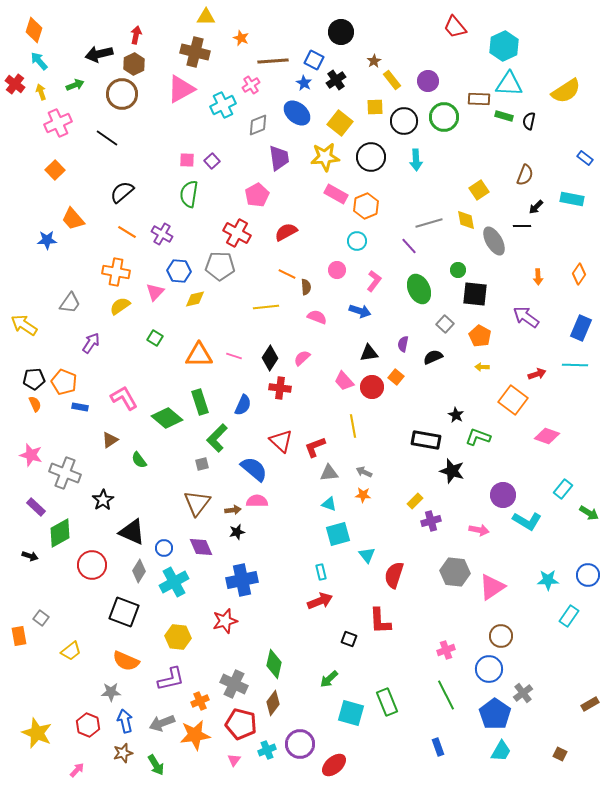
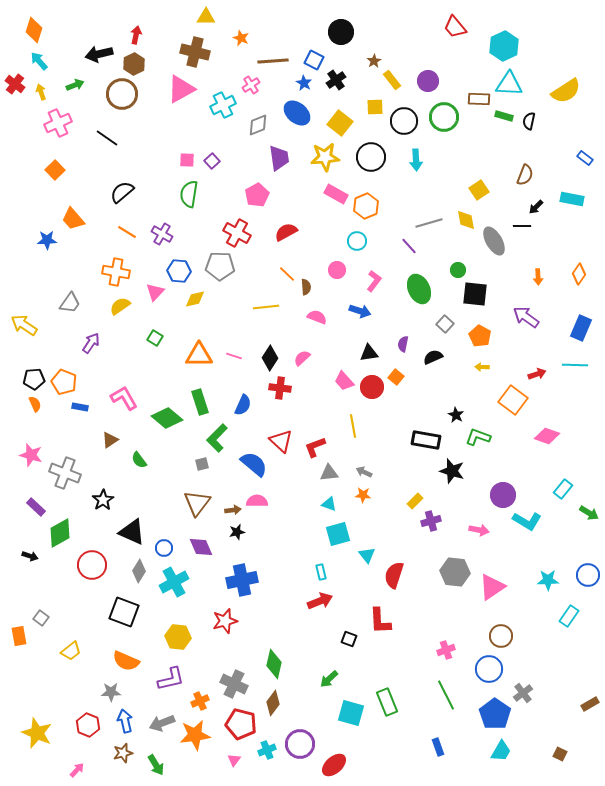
orange line at (287, 274): rotated 18 degrees clockwise
blue semicircle at (254, 469): moved 5 px up
